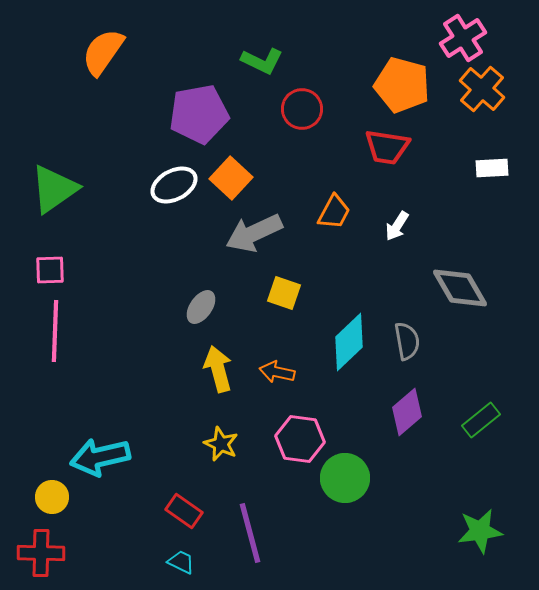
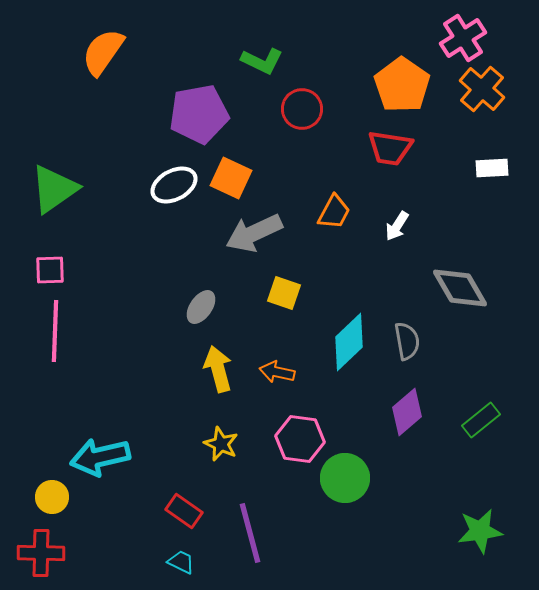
orange pentagon: rotated 20 degrees clockwise
red trapezoid: moved 3 px right, 1 px down
orange square: rotated 18 degrees counterclockwise
